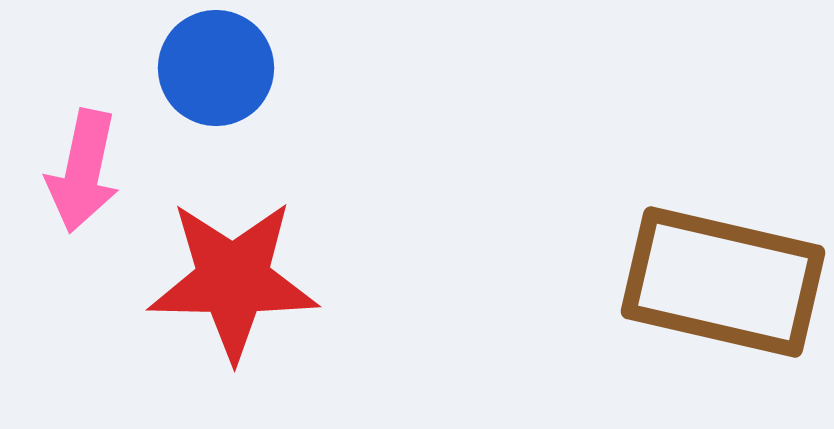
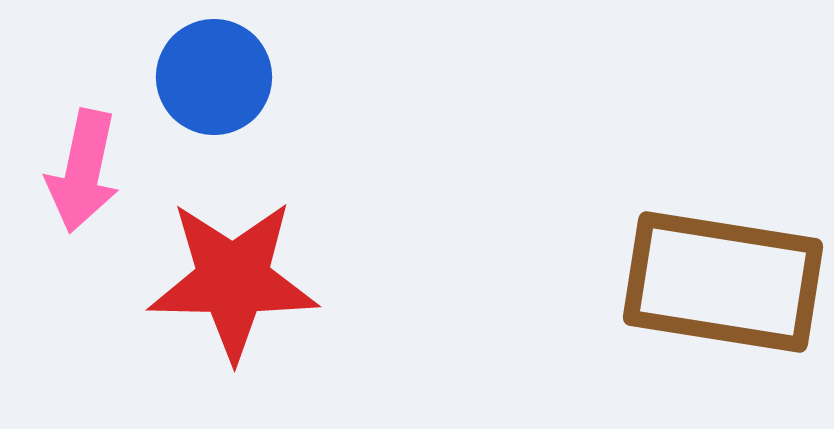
blue circle: moved 2 px left, 9 px down
brown rectangle: rotated 4 degrees counterclockwise
